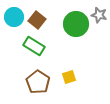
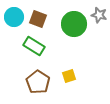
brown square: moved 1 px right, 1 px up; rotated 18 degrees counterclockwise
green circle: moved 2 px left
yellow square: moved 1 px up
